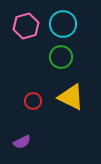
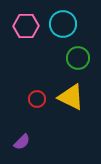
pink hexagon: rotated 15 degrees clockwise
green circle: moved 17 px right, 1 px down
red circle: moved 4 px right, 2 px up
purple semicircle: rotated 18 degrees counterclockwise
